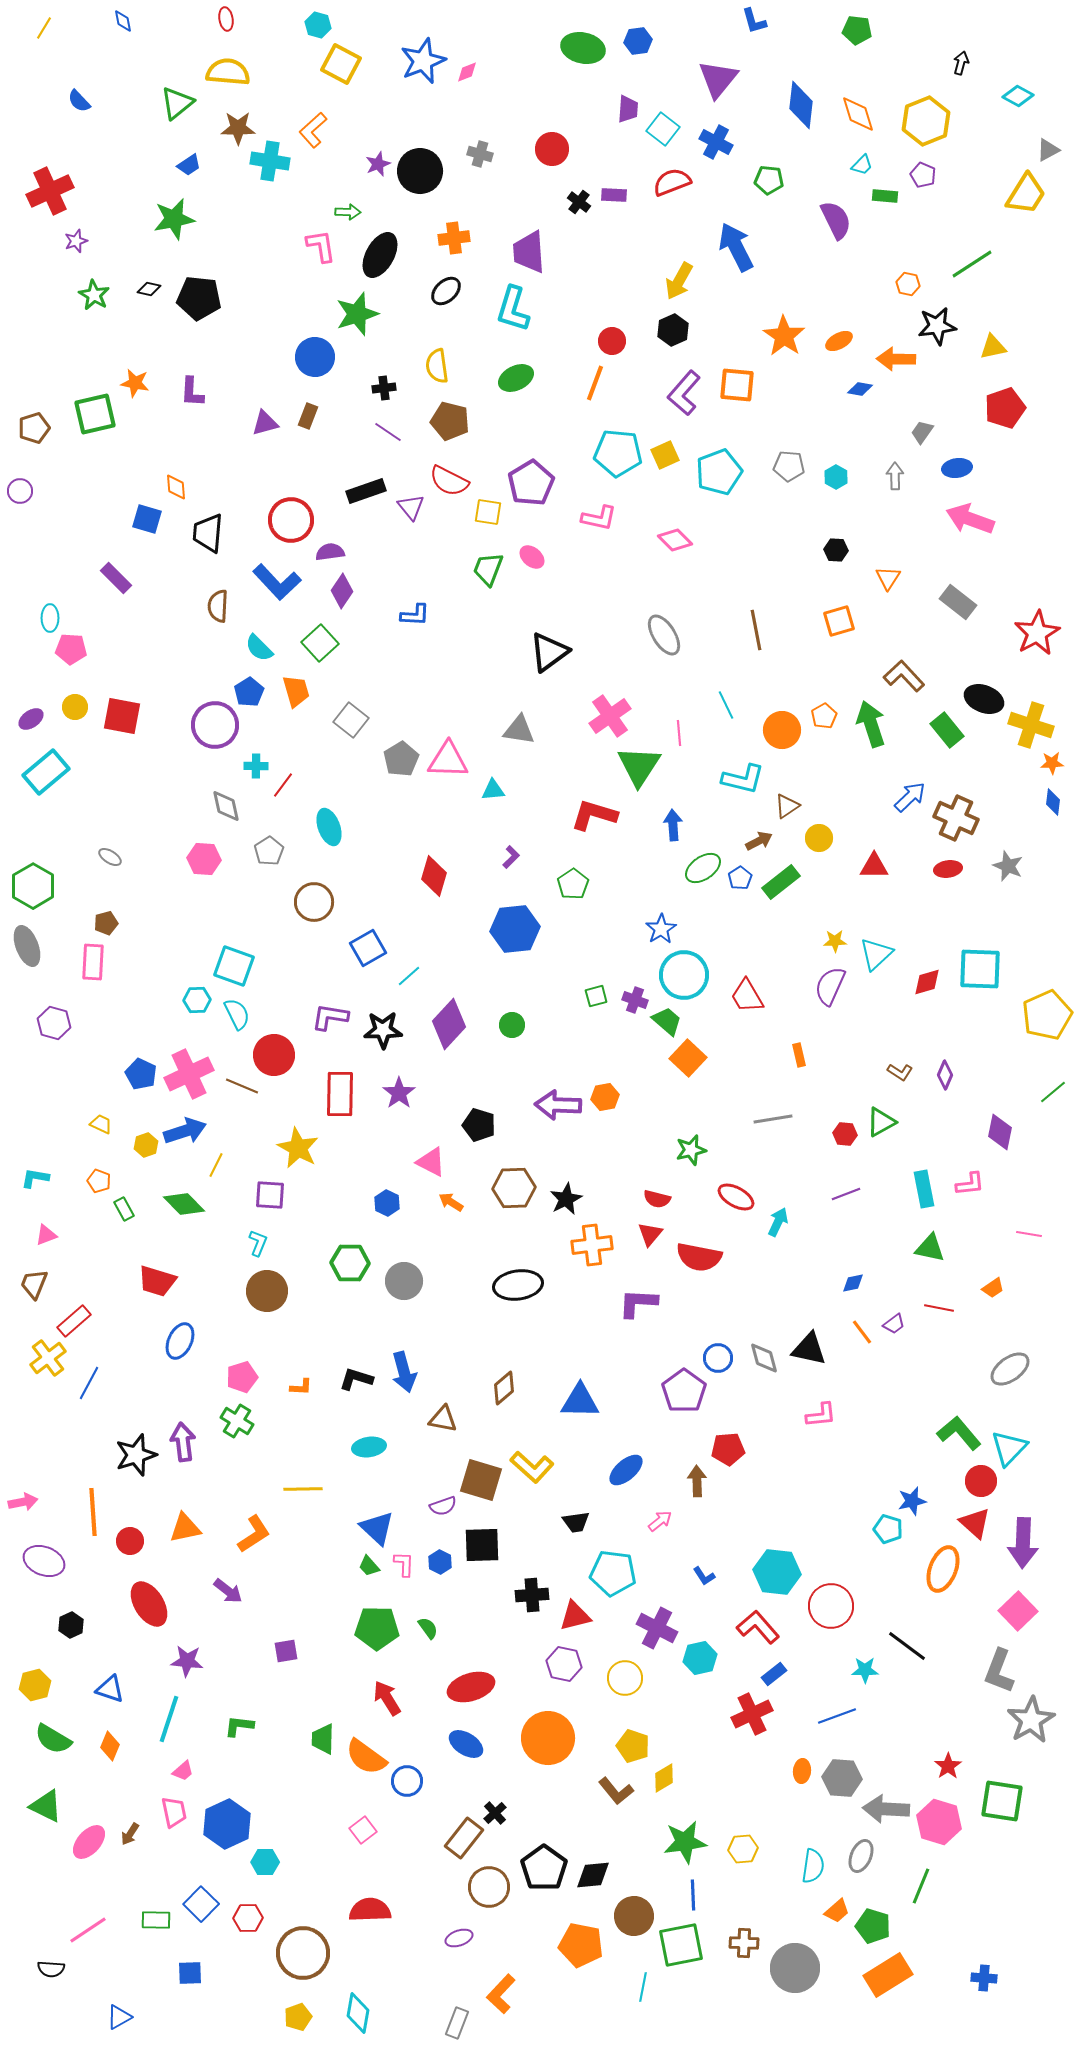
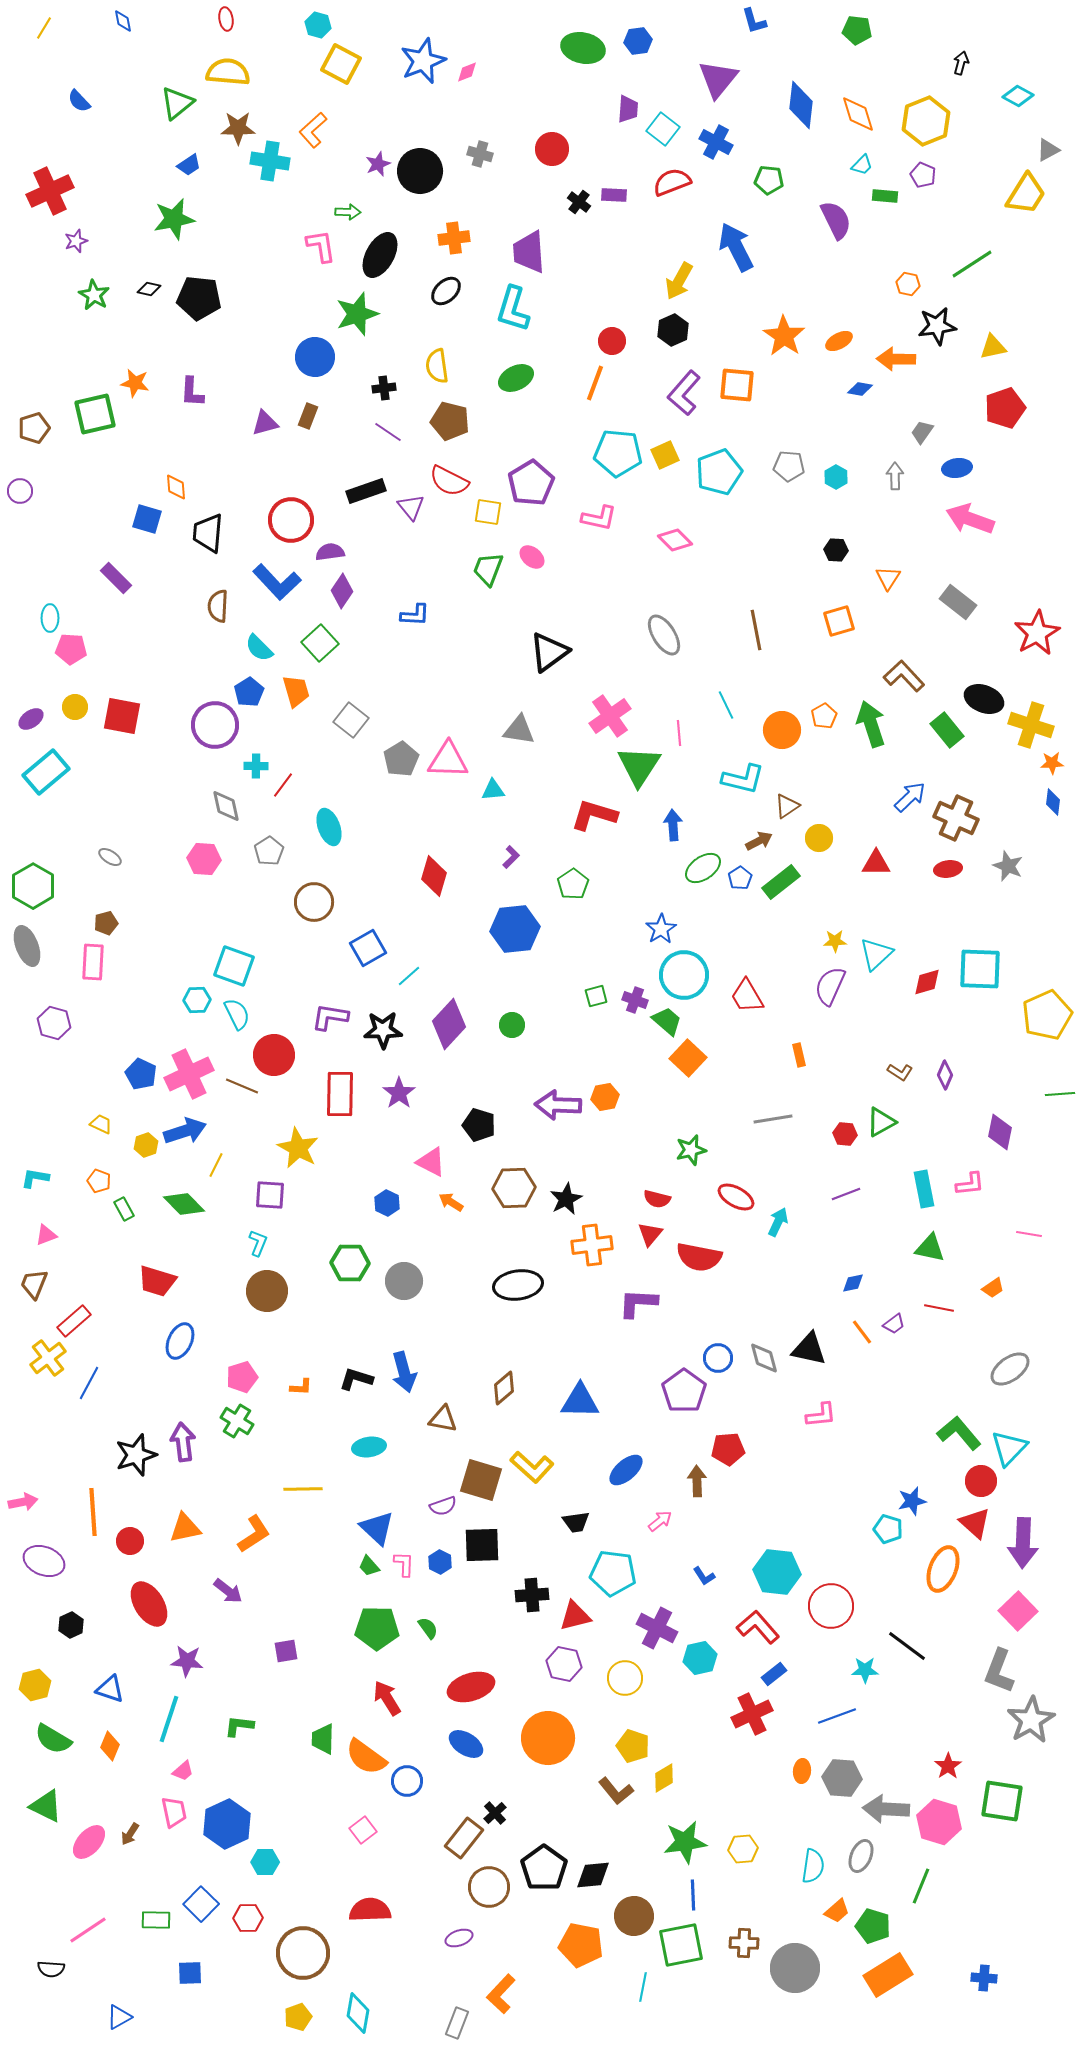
red triangle at (874, 866): moved 2 px right, 3 px up
green line at (1053, 1092): moved 7 px right, 2 px down; rotated 36 degrees clockwise
